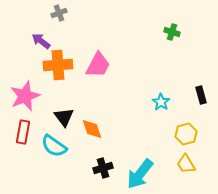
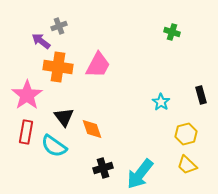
gray cross: moved 13 px down
orange cross: moved 2 px down; rotated 12 degrees clockwise
pink star: moved 2 px right, 1 px up; rotated 12 degrees counterclockwise
red rectangle: moved 3 px right
yellow trapezoid: moved 1 px right, 1 px down; rotated 15 degrees counterclockwise
